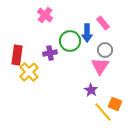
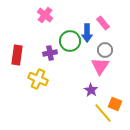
yellow cross: moved 9 px right, 7 px down; rotated 24 degrees counterclockwise
yellow line: moved 1 px down
